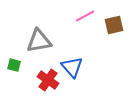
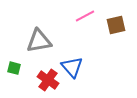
brown square: moved 2 px right
green square: moved 3 px down
